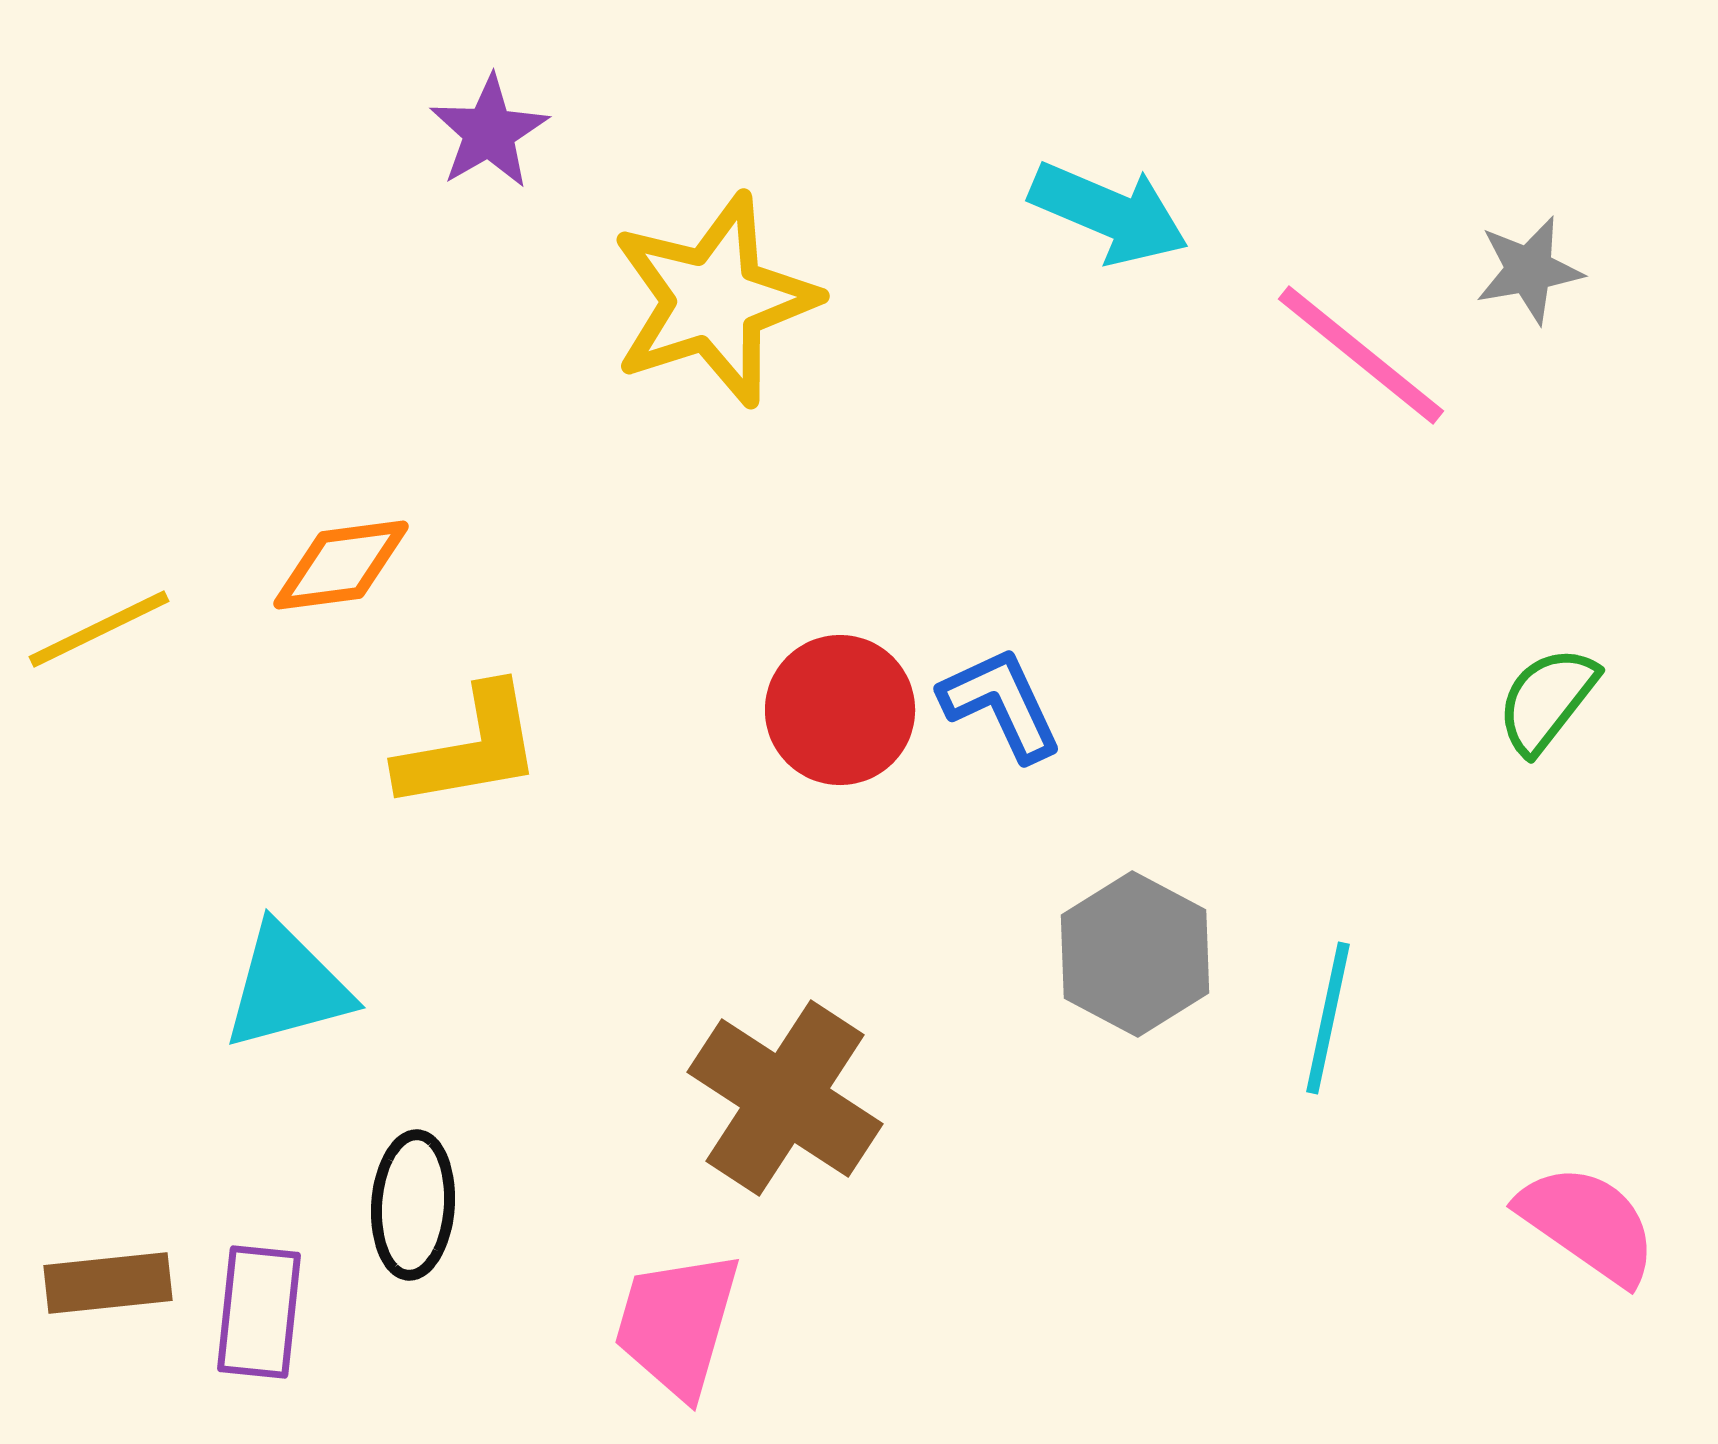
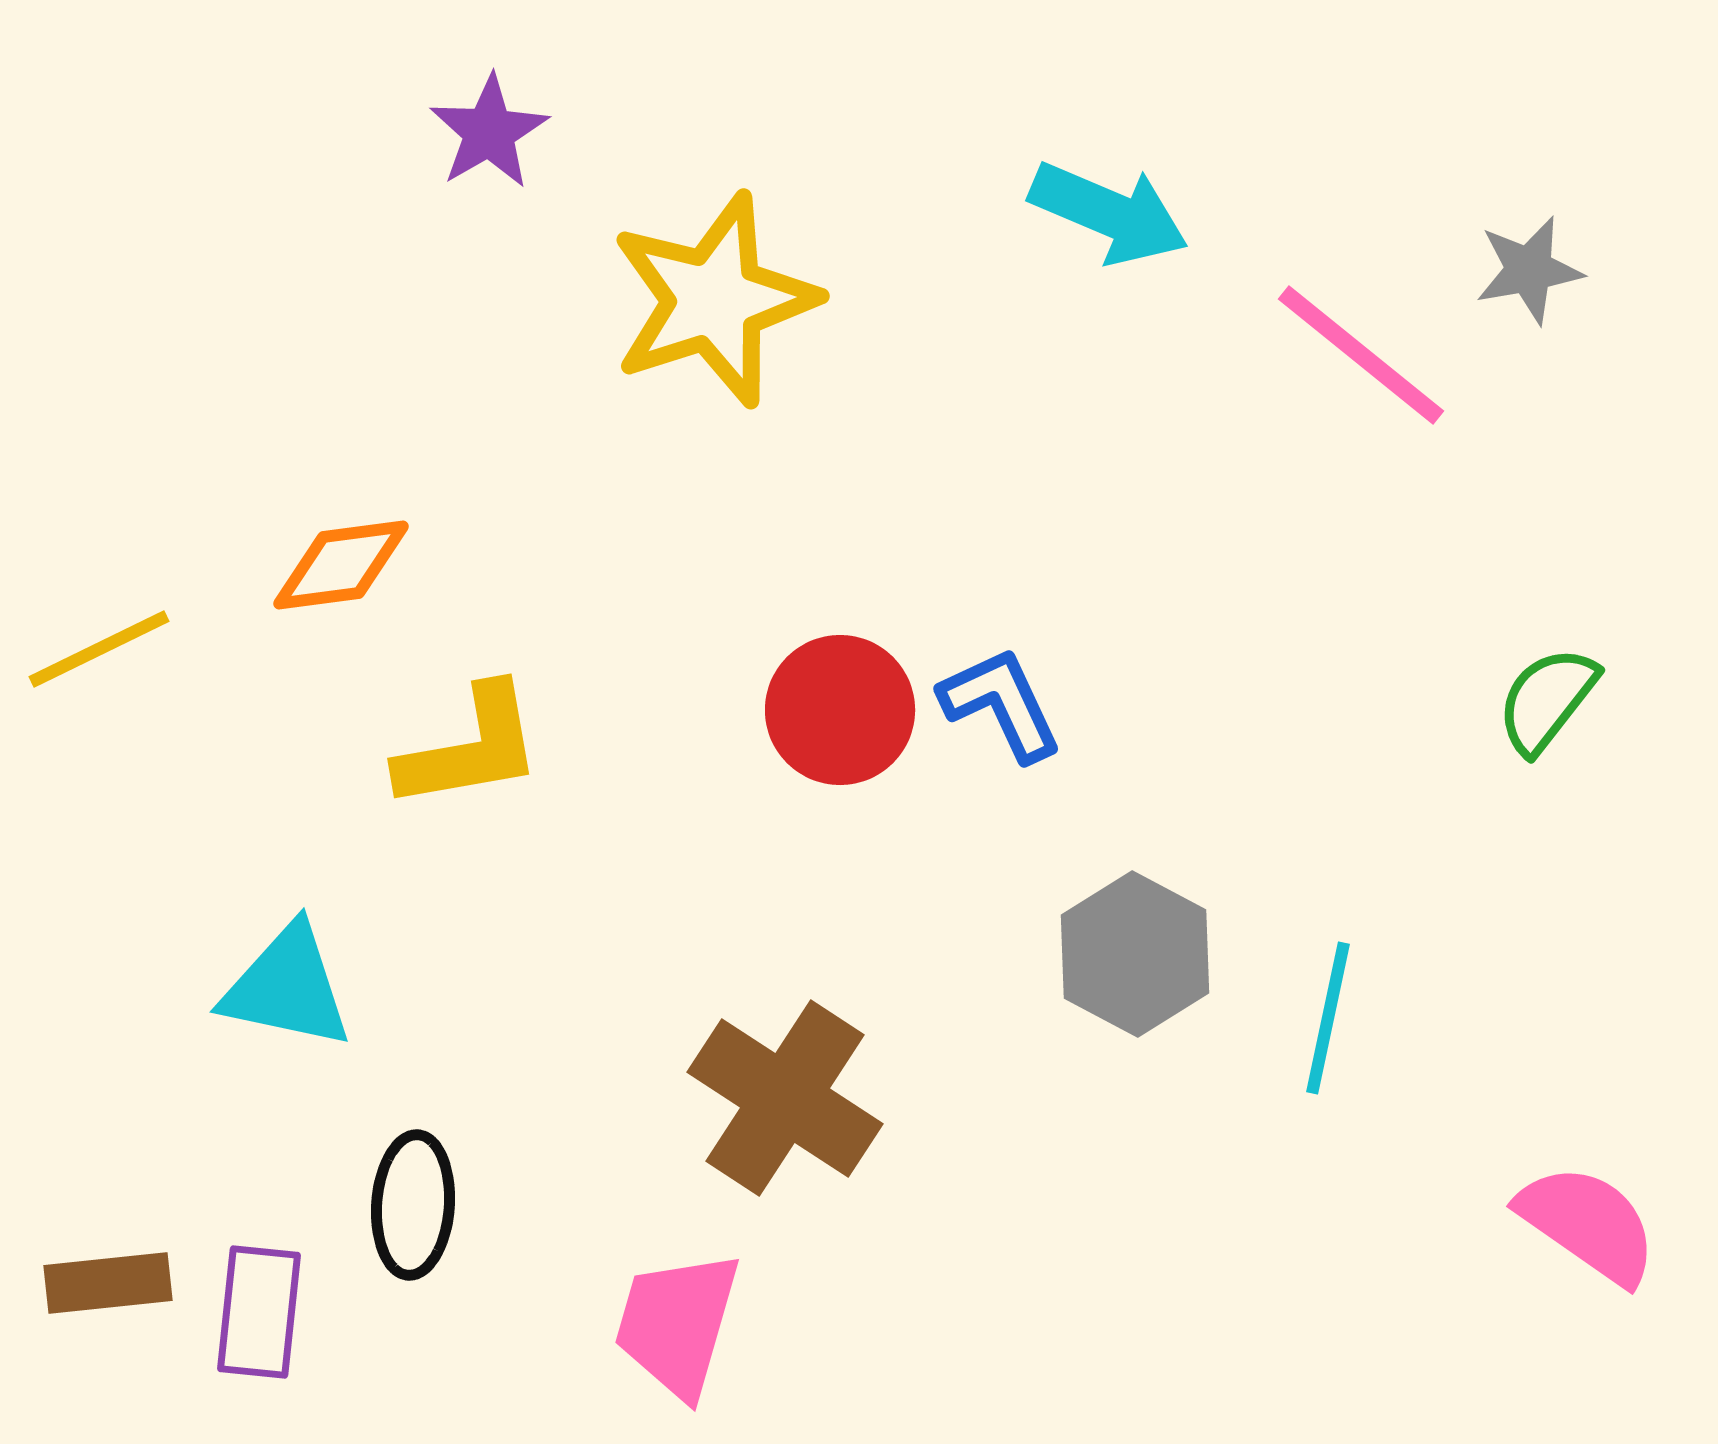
yellow line: moved 20 px down
cyan triangle: rotated 27 degrees clockwise
